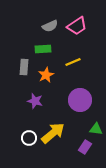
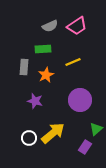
green triangle: rotated 48 degrees counterclockwise
